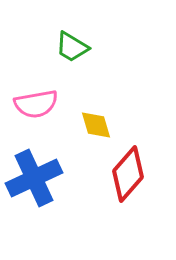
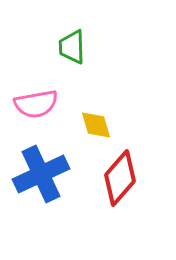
green trapezoid: rotated 57 degrees clockwise
red diamond: moved 8 px left, 4 px down
blue cross: moved 7 px right, 4 px up
